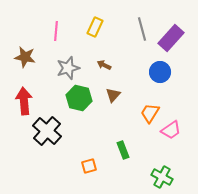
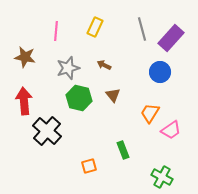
brown triangle: rotated 21 degrees counterclockwise
